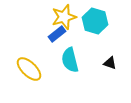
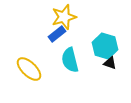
cyan hexagon: moved 10 px right, 25 px down
